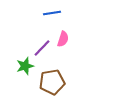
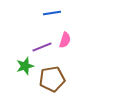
pink semicircle: moved 2 px right, 1 px down
purple line: moved 1 px up; rotated 24 degrees clockwise
brown pentagon: moved 3 px up
